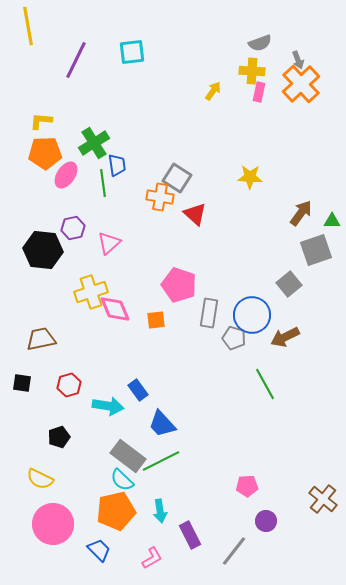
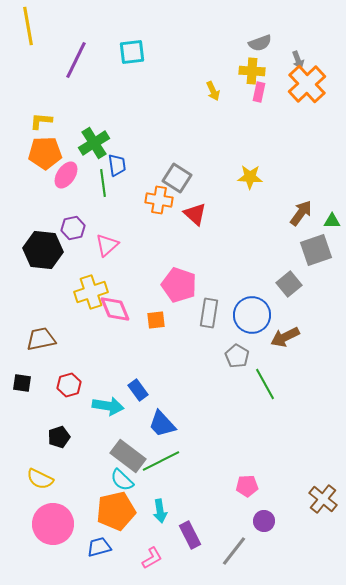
orange cross at (301, 84): moved 6 px right
yellow arrow at (213, 91): rotated 120 degrees clockwise
orange cross at (160, 197): moved 1 px left, 3 px down
pink triangle at (109, 243): moved 2 px left, 2 px down
gray pentagon at (234, 338): moved 3 px right, 18 px down; rotated 15 degrees clockwise
purple circle at (266, 521): moved 2 px left
blue trapezoid at (99, 550): moved 3 px up; rotated 60 degrees counterclockwise
